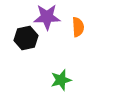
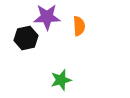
orange semicircle: moved 1 px right, 1 px up
